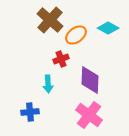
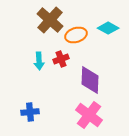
orange ellipse: rotated 20 degrees clockwise
cyan arrow: moved 9 px left, 23 px up
